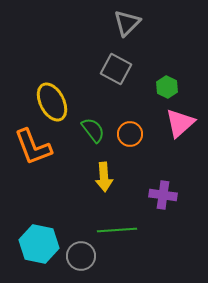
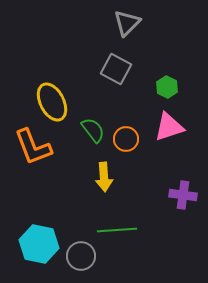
pink triangle: moved 11 px left, 4 px down; rotated 24 degrees clockwise
orange circle: moved 4 px left, 5 px down
purple cross: moved 20 px right
